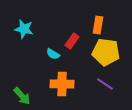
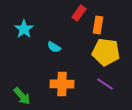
cyan star: rotated 24 degrees clockwise
red rectangle: moved 7 px right, 28 px up
cyan semicircle: moved 1 px right, 7 px up
